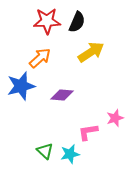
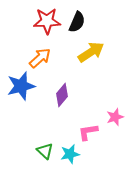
purple diamond: rotated 55 degrees counterclockwise
pink star: moved 1 px up
